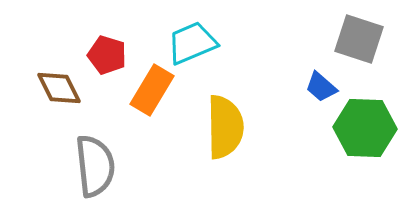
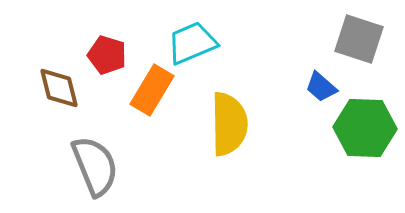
brown diamond: rotated 12 degrees clockwise
yellow semicircle: moved 4 px right, 3 px up
gray semicircle: rotated 16 degrees counterclockwise
